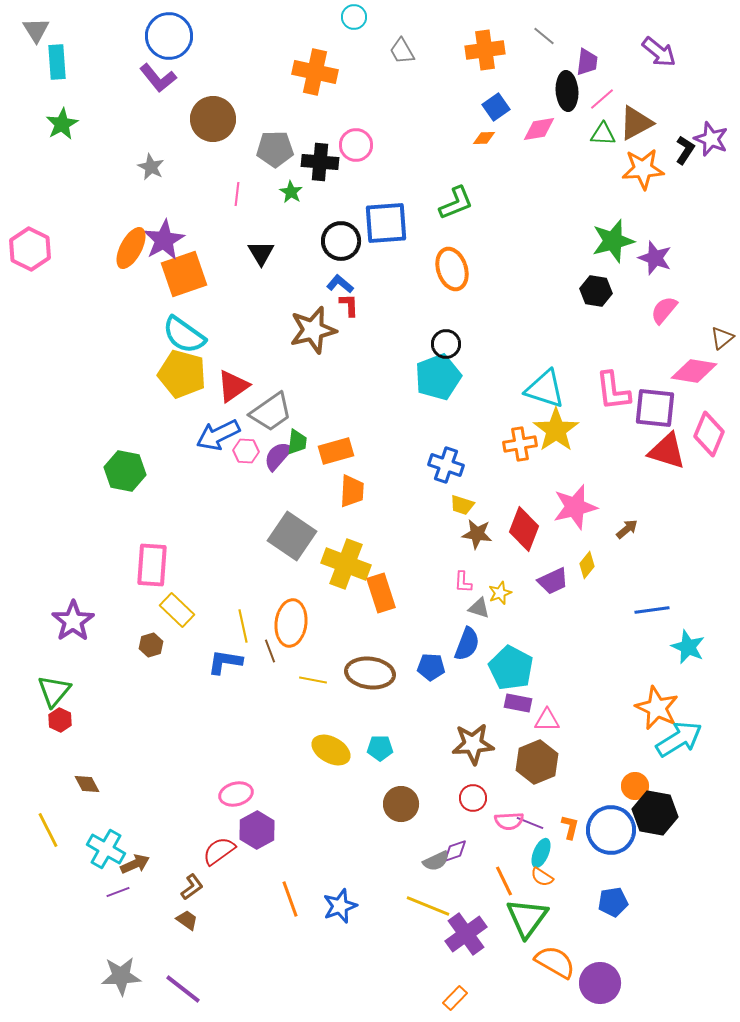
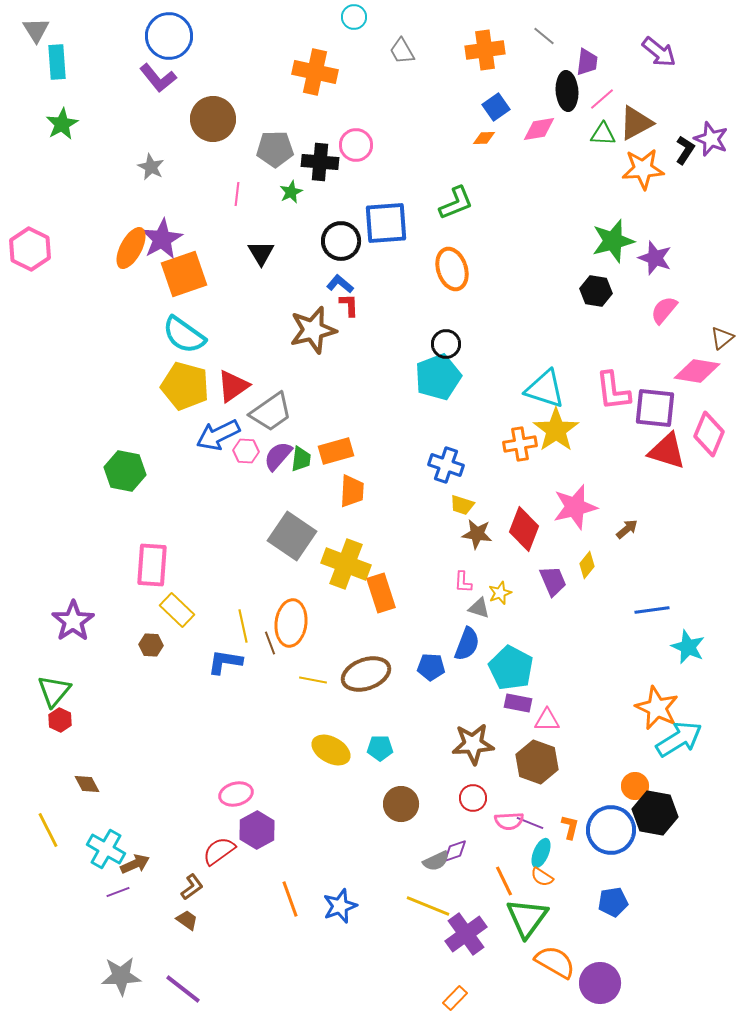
green star at (291, 192): rotated 15 degrees clockwise
purple star at (164, 240): moved 2 px left, 1 px up
pink diamond at (694, 371): moved 3 px right
yellow pentagon at (182, 374): moved 3 px right, 12 px down
green trapezoid at (297, 442): moved 4 px right, 17 px down
purple trapezoid at (553, 581): rotated 88 degrees counterclockwise
brown hexagon at (151, 645): rotated 20 degrees clockwise
brown line at (270, 651): moved 8 px up
brown ellipse at (370, 673): moved 4 px left, 1 px down; rotated 27 degrees counterclockwise
brown hexagon at (537, 762): rotated 18 degrees counterclockwise
